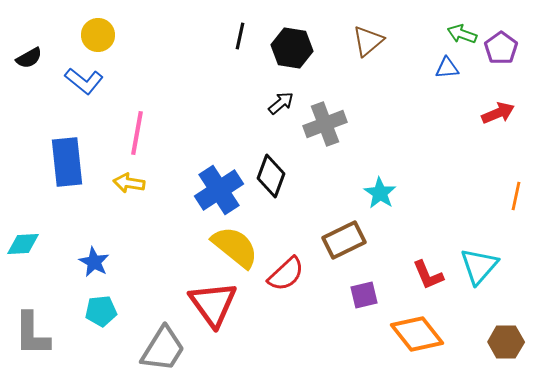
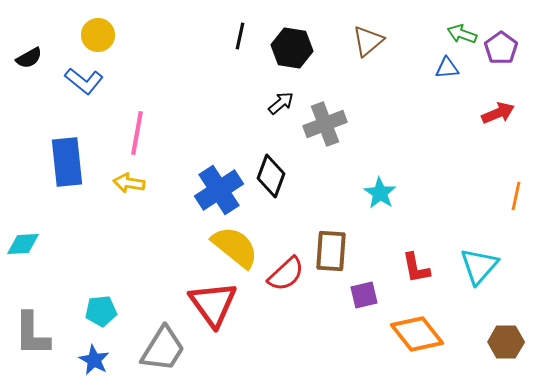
brown rectangle: moved 13 px left, 11 px down; rotated 60 degrees counterclockwise
blue star: moved 98 px down
red L-shape: moved 12 px left, 7 px up; rotated 12 degrees clockwise
